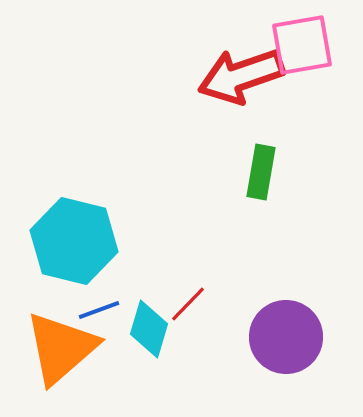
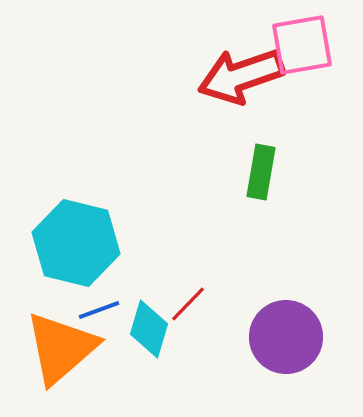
cyan hexagon: moved 2 px right, 2 px down
